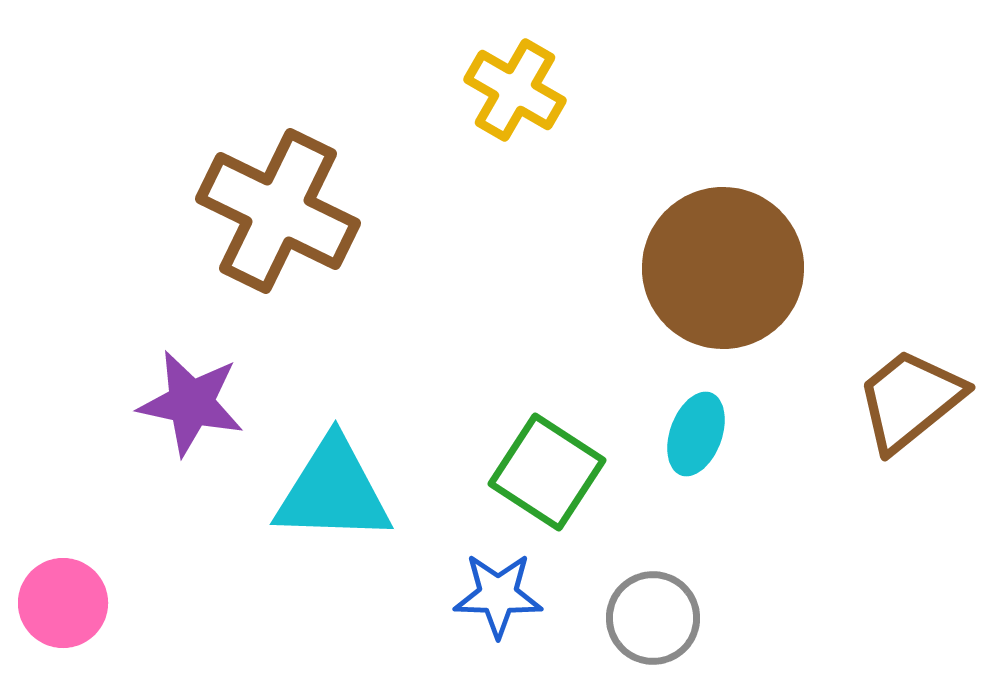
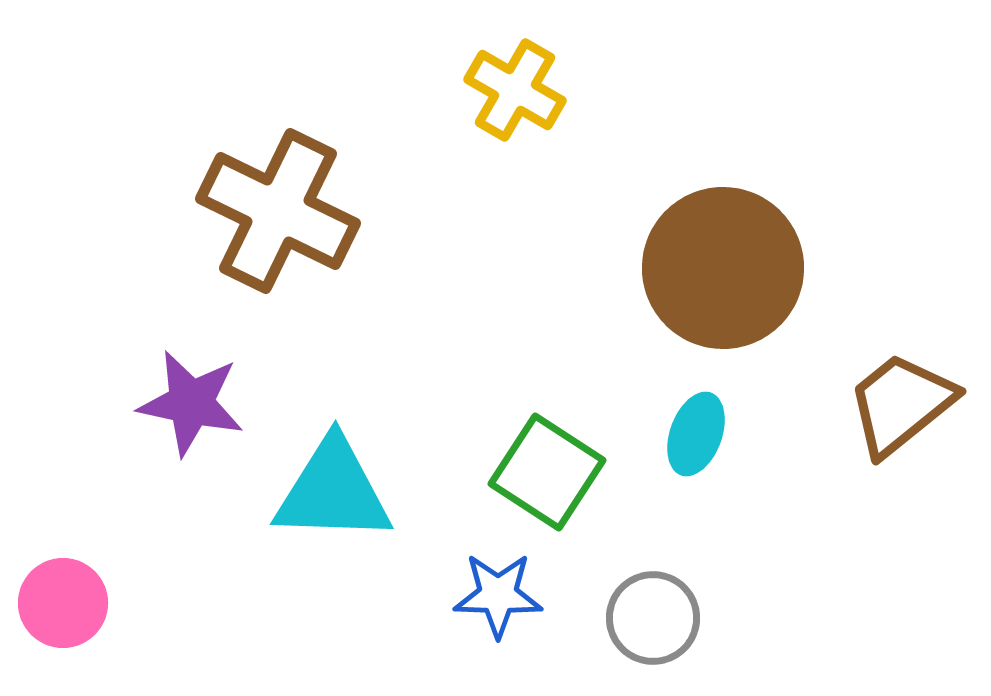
brown trapezoid: moved 9 px left, 4 px down
